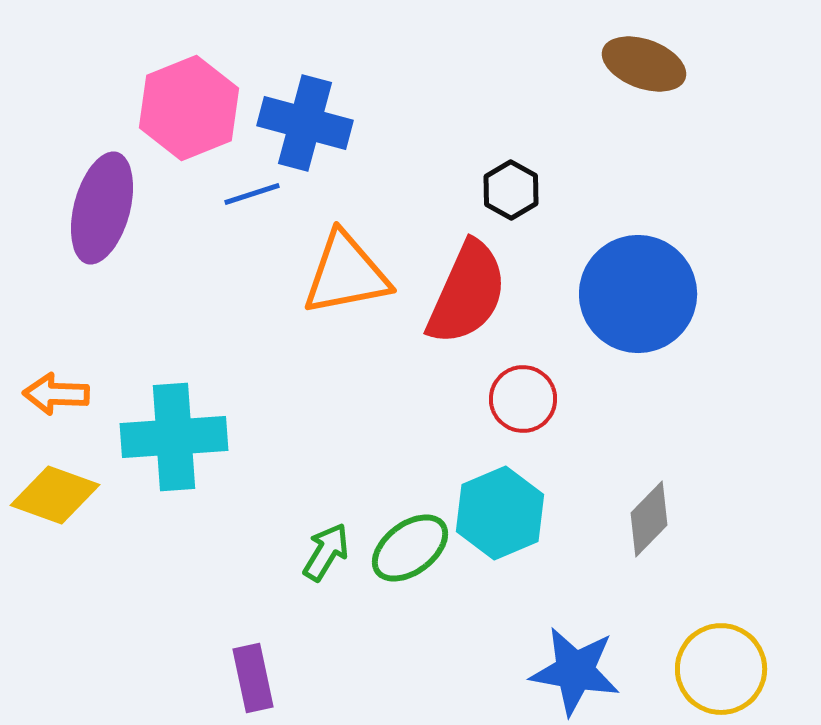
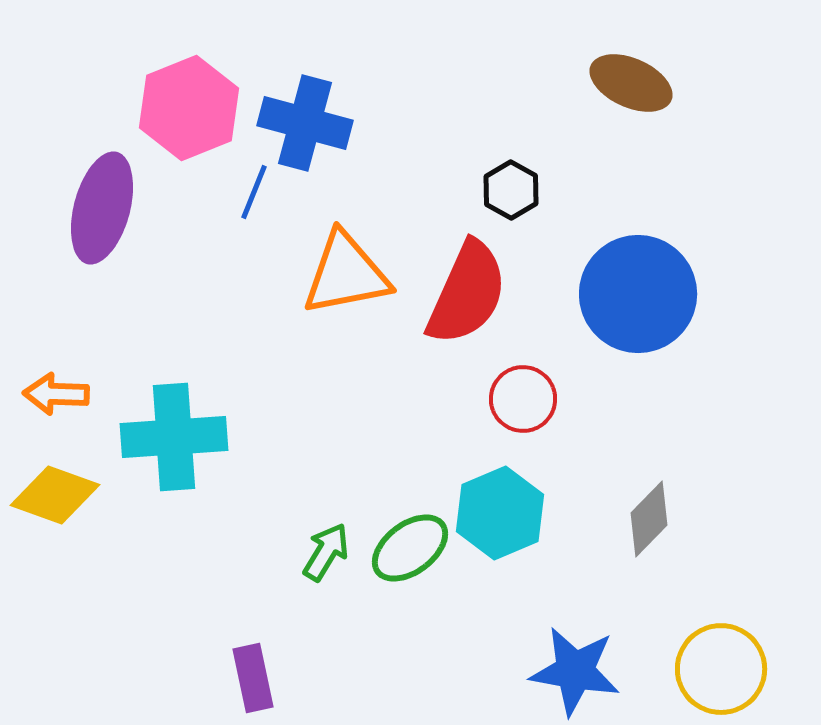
brown ellipse: moved 13 px left, 19 px down; rotated 4 degrees clockwise
blue line: moved 2 px right, 2 px up; rotated 50 degrees counterclockwise
